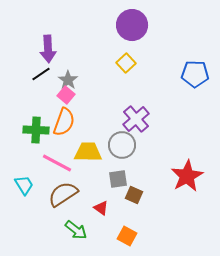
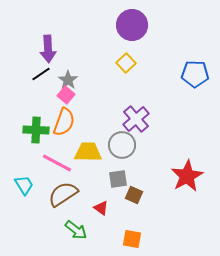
orange square: moved 5 px right, 3 px down; rotated 18 degrees counterclockwise
